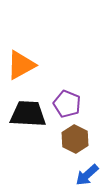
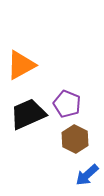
black trapezoid: rotated 27 degrees counterclockwise
